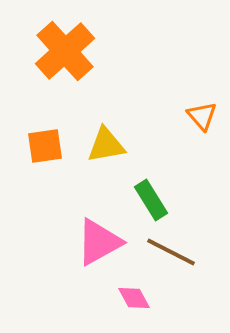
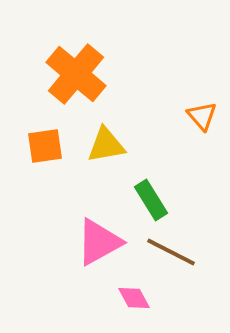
orange cross: moved 11 px right, 23 px down; rotated 8 degrees counterclockwise
